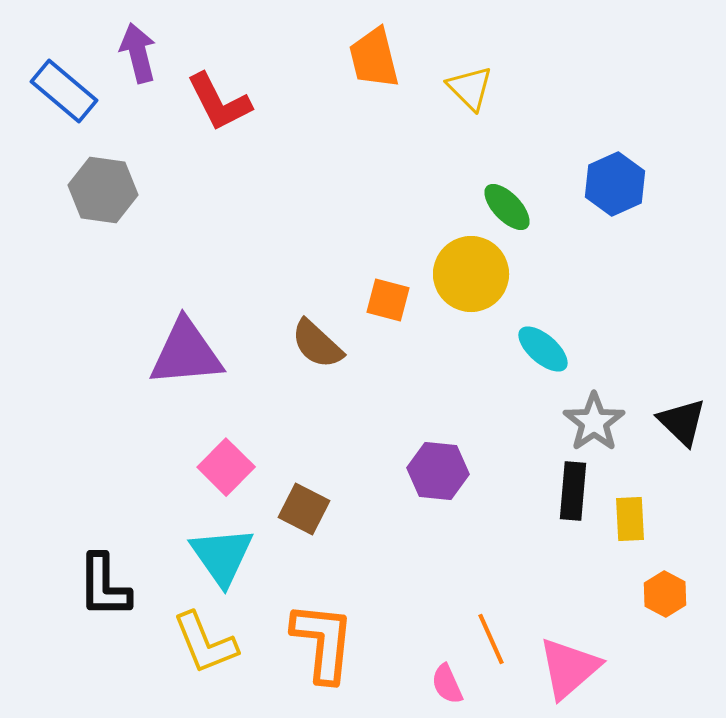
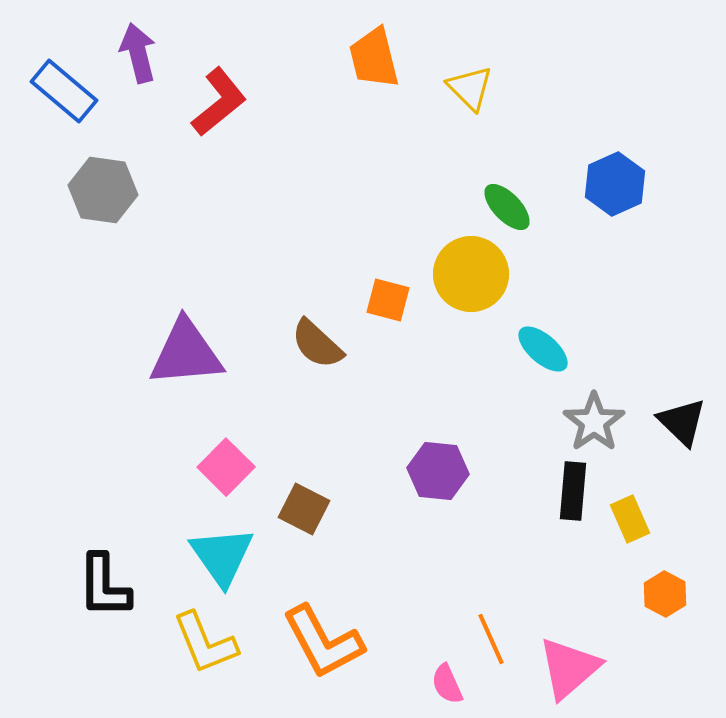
red L-shape: rotated 102 degrees counterclockwise
yellow rectangle: rotated 21 degrees counterclockwise
orange L-shape: rotated 146 degrees clockwise
